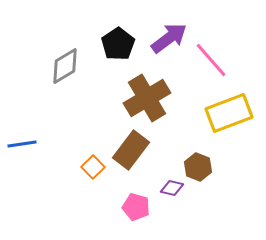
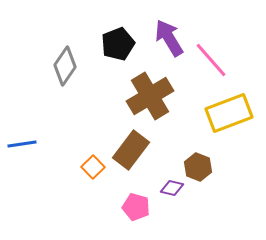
purple arrow: rotated 84 degrees counterclockwise
black pentagon: rotated 12 degrees clockwise
gray diamond: rotated 24 degrees counterclockwise
brown cross: moved 3 px right, 2 px up
